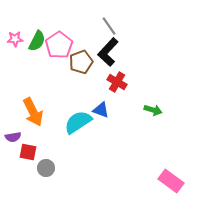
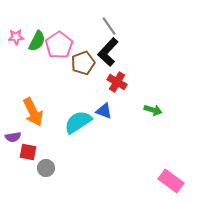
pink star: moved 1 px right, 2 px up
brown pentagon: moved 2 px right, 1 px down
blue triangle: moved 3 px right, 1 px down
